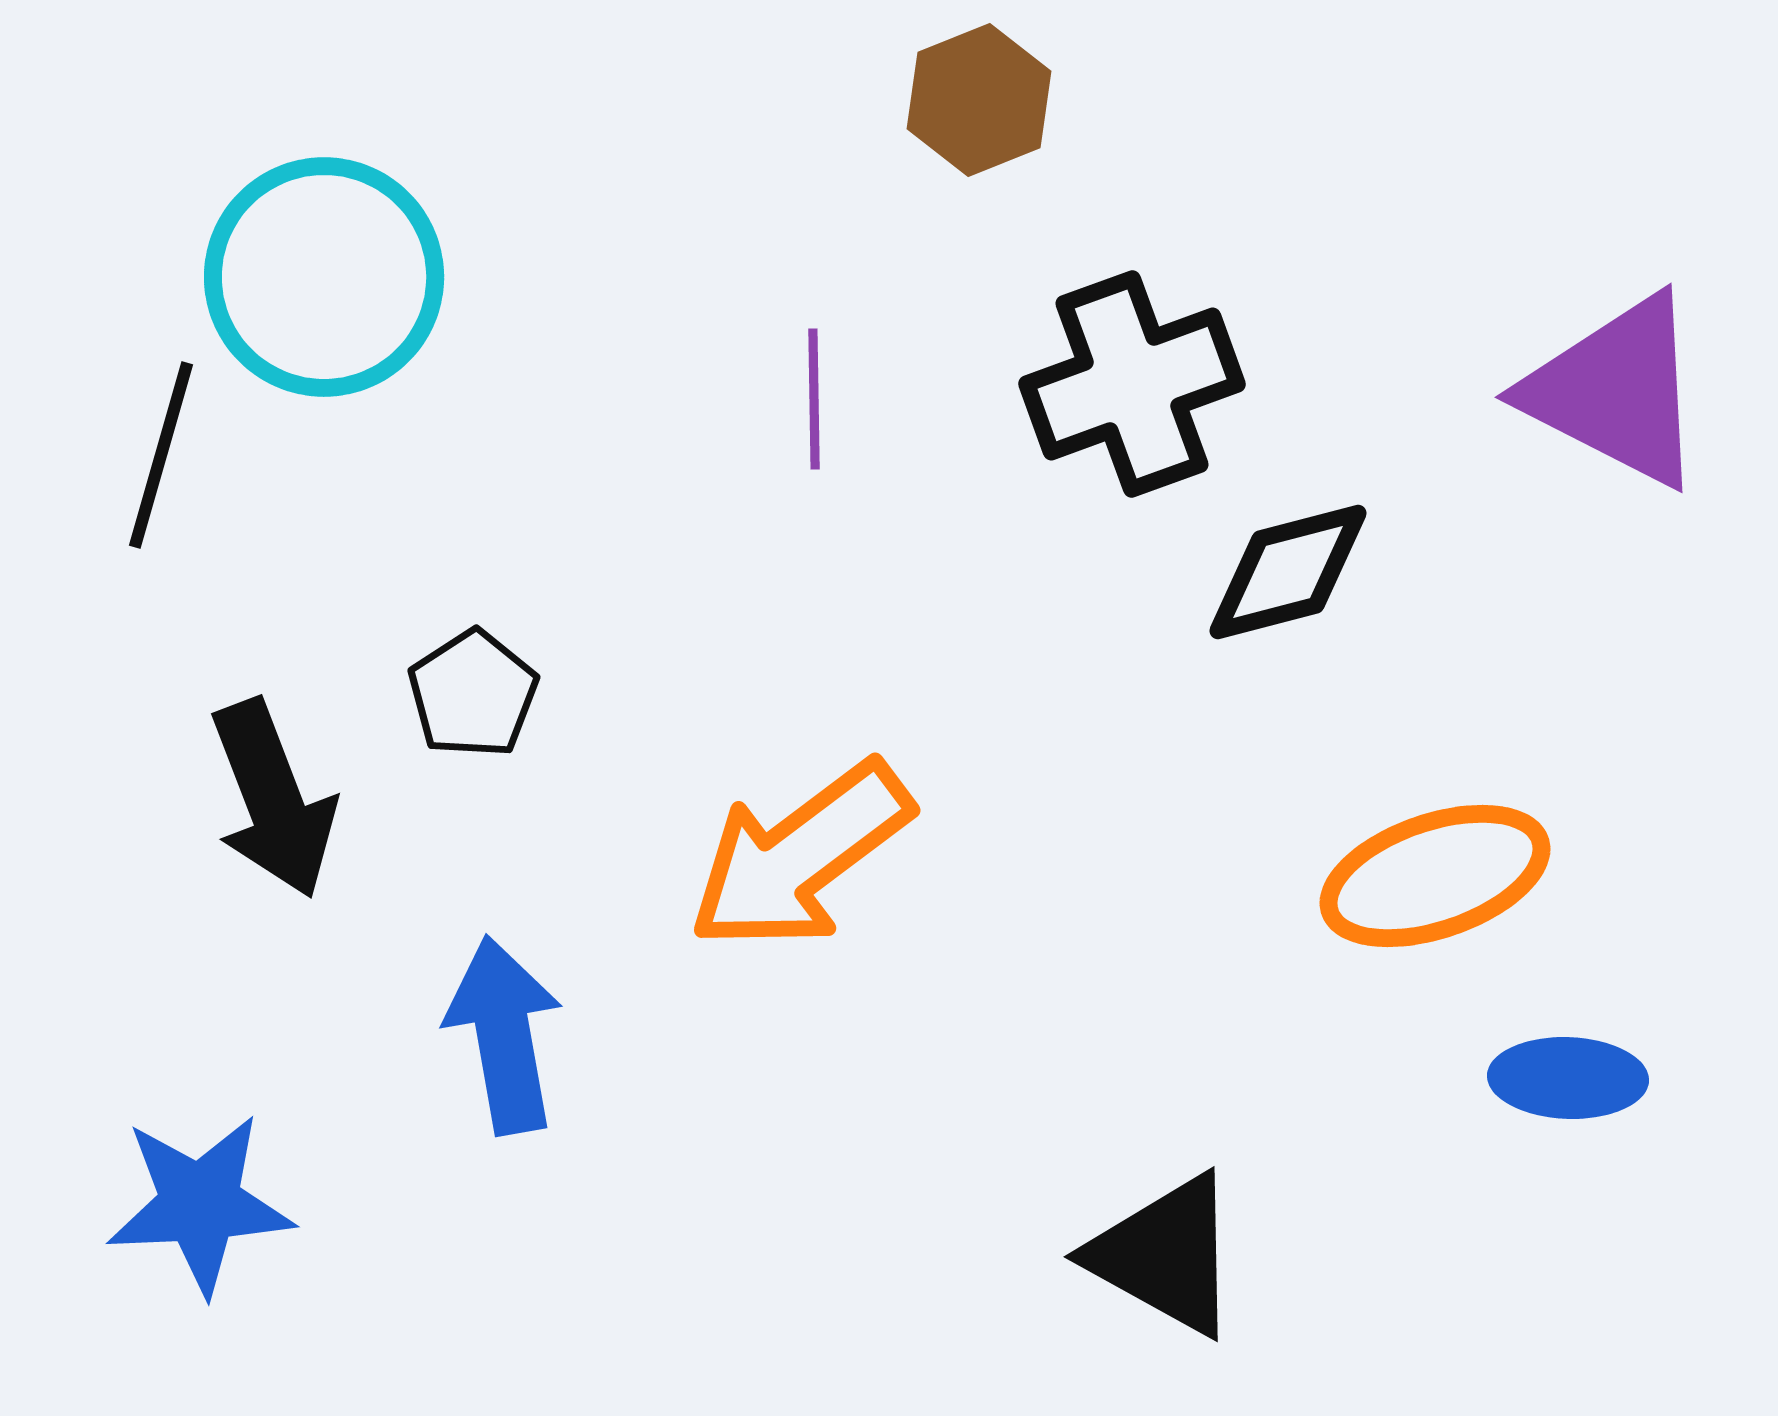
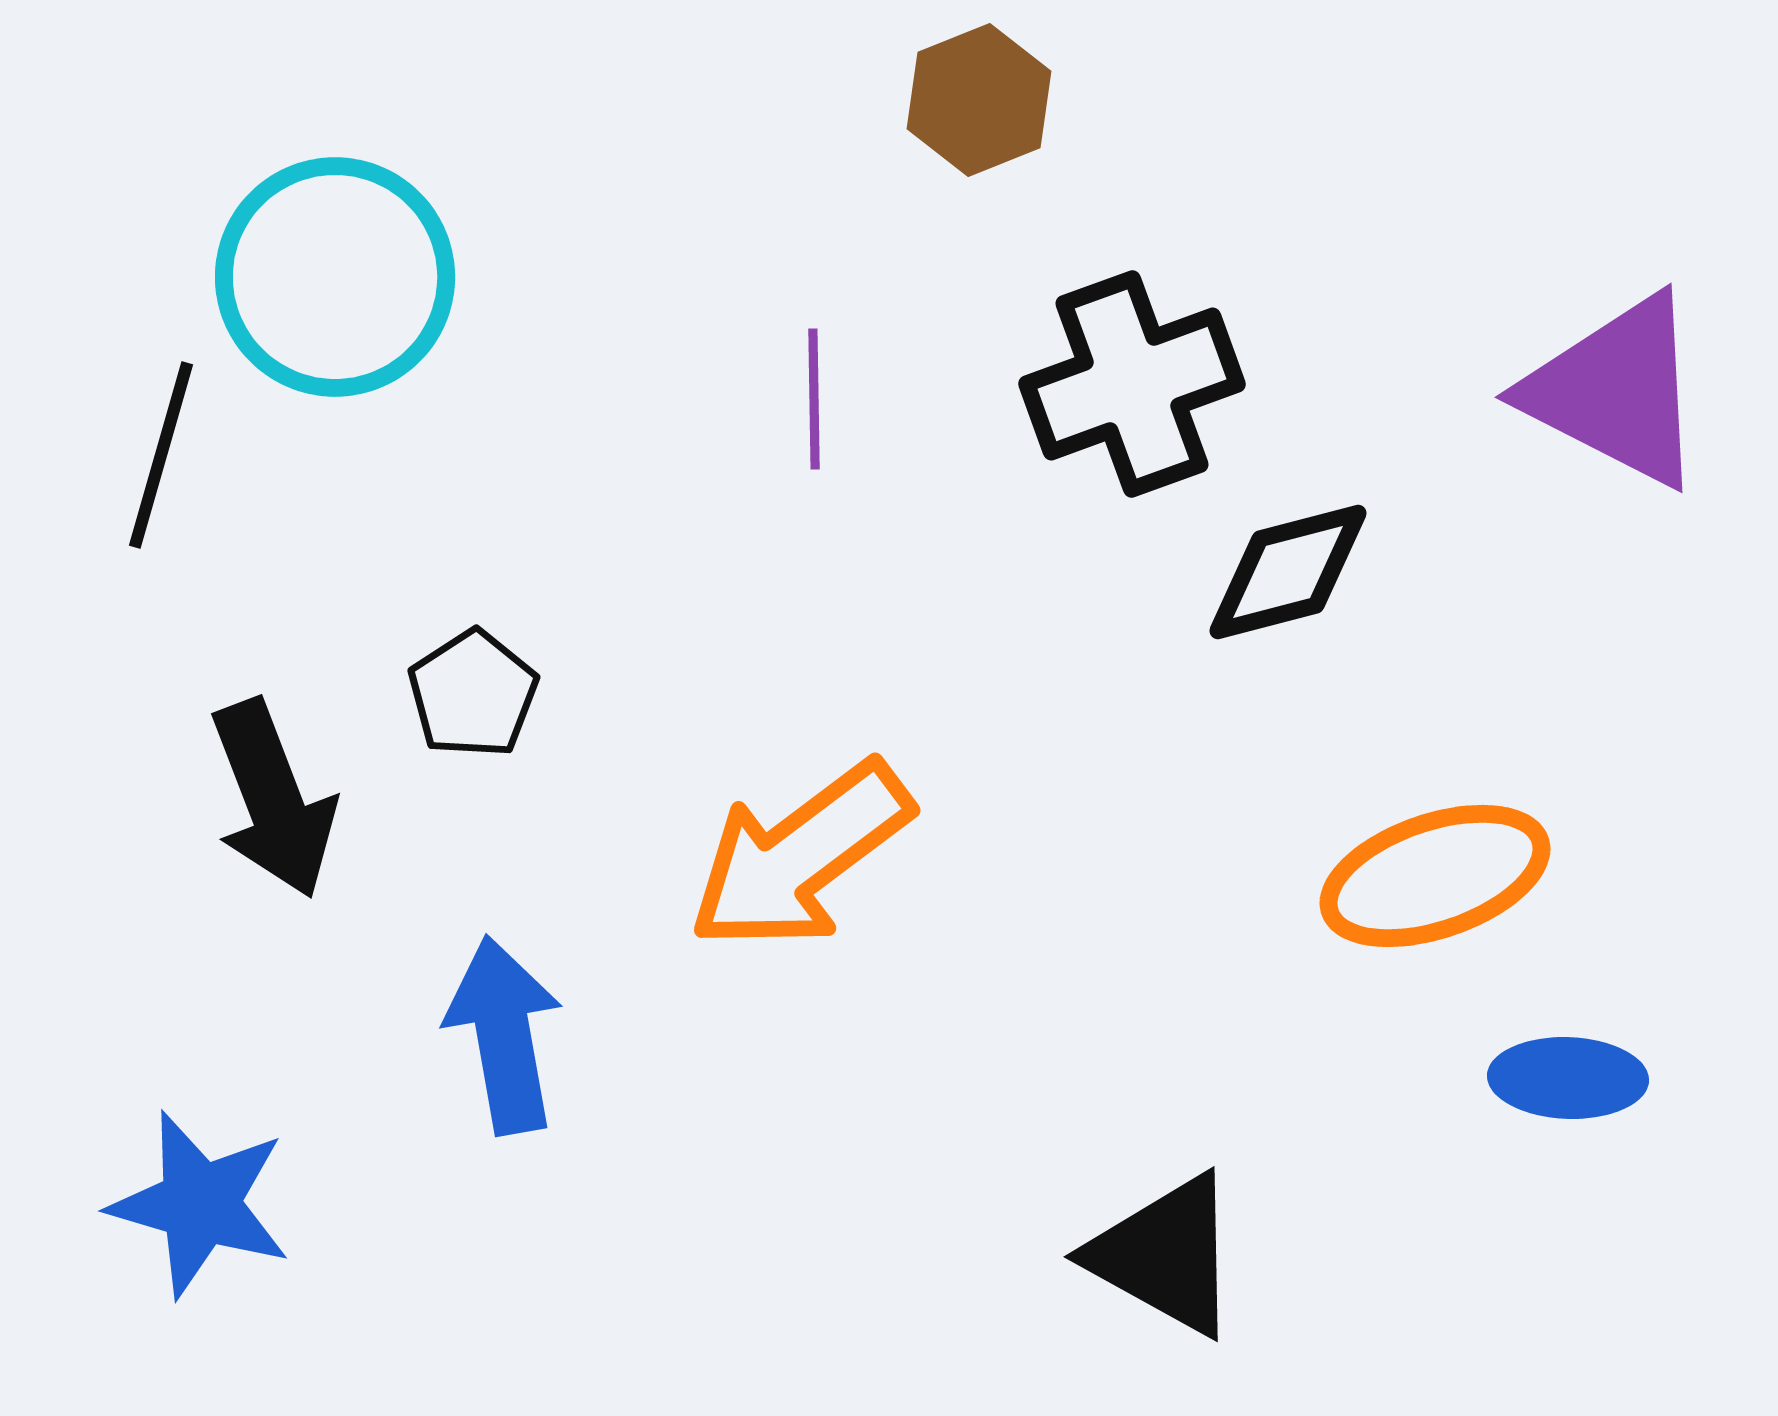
cyan circle: moved 11 px right
blue star: rotated 19 degrees clockwise
